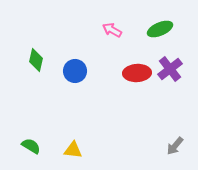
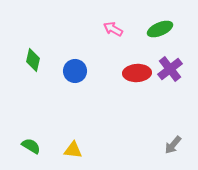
pink arrow: moved 1 px right, 1 px up
green diamond: moved 3 px left
gray arrow: moved 2 px left, 1 px up
